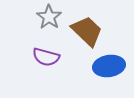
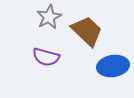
gray star: rotated 10 degrees clockwise
blue ellipse: moved 4 px right
